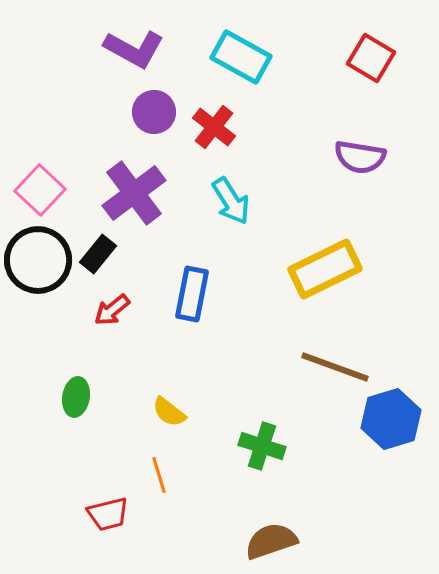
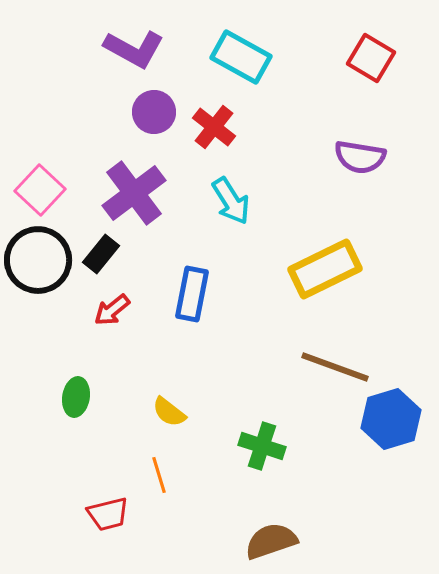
black rectangle: moved 3 px right
